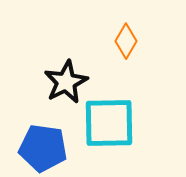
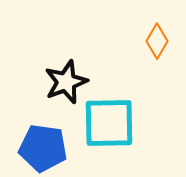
orange diamond: moved 31 px right
black star: rotated 6 degrees clockwise
